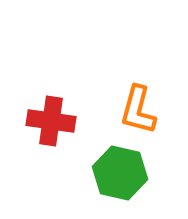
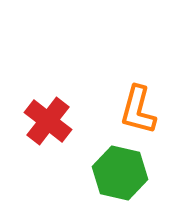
red cross: moved 3 px left; rotated 30 degrees clockwise
